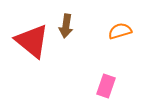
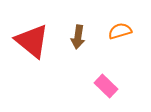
brown arrow: moved 12 px right, 11 px down
pink rectangle: rotated 65 degrees counterclockwise
